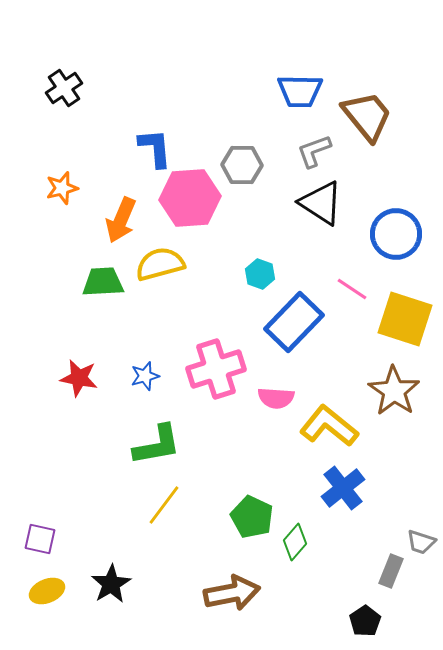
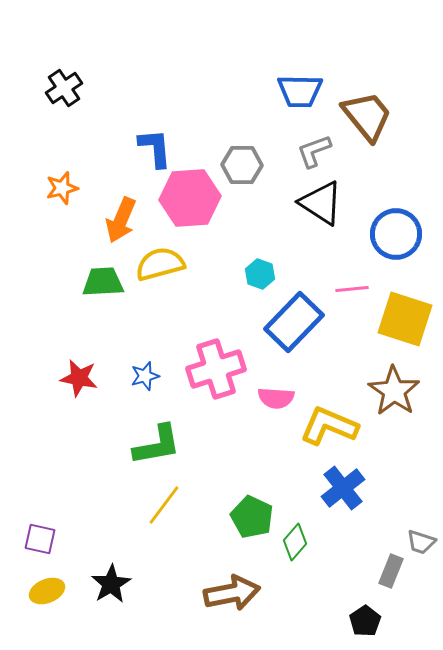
pink line: rotated 40 degrees counterclockwise
yellow L-shape: rotated 16 degrees counterclockwise
